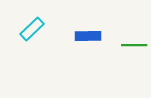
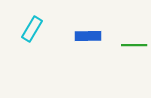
cyan rectangle: rotated 15 degrees counterclockwise
